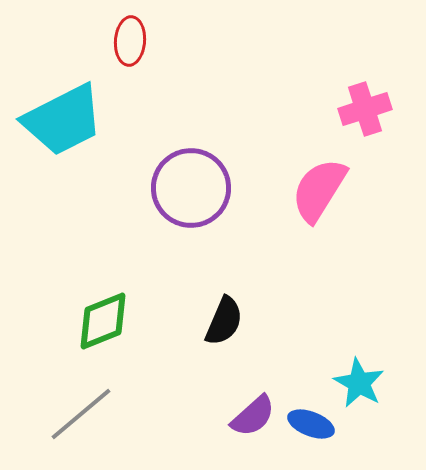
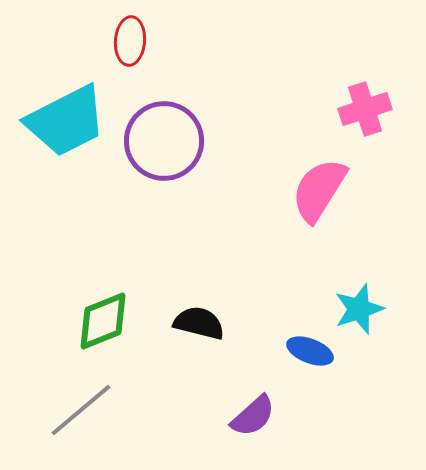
cyan trapezoid: moved 3 px right, 1 px down
purple circle: moved 27 px left, 47 px up
black semicircle: moved 25 px left, 2 px down; rotated 99 degrees counterclockwise
cyan star: moved 74 px up; rotated 24 degrees clockwise
gray line: moved 4 px up
blue ellipse: moved 1 px left, 73 px up
